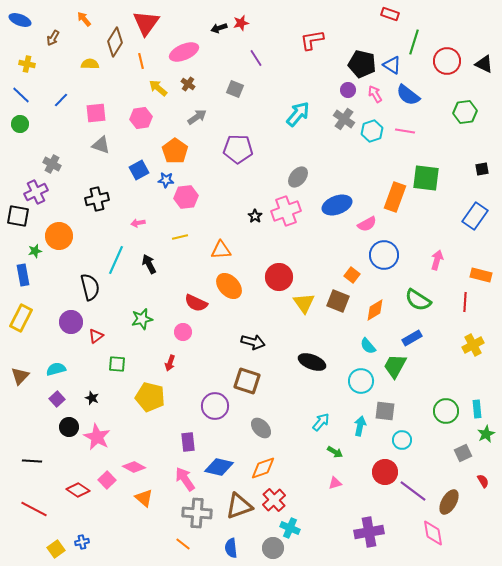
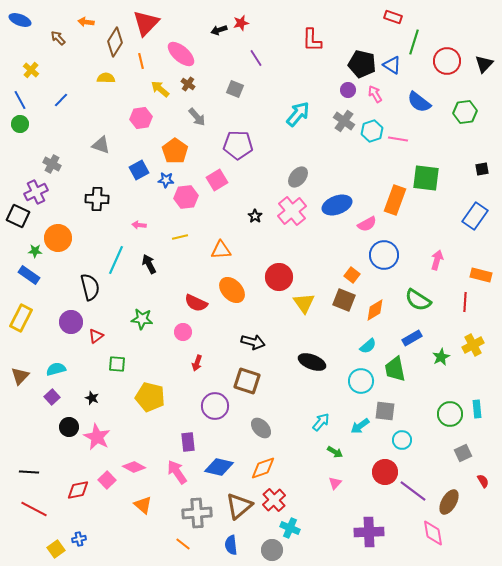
red rectangle at (390, 14): moved 3 px right, 3 px down
orange arrow at (84, 19): moved 2 px right, 3 px down; rotated 42 degrees counterclockwise
red triangle at (146, 23): rotated 8 degrees clockwise
black arrow at (219, 28): moved 2 px down
brown arrow at (53, 38): moved 5 px right; rotated 105 degrees clockwise
red L-shape at (312, 40): rotated 80 degrees counterclockwise
pink ellipse at (184, 52): moved 3 px left, 2 px down; rotated 64 degrees clockwise
yellow cross at (27, 64): moved 4 px right, 6 px down; rotated 28 degrees clockwise
yellow semicircle at (90, 64): moved 16 px right, 14 px down
black triangle at (484, 64): rotated 48 degrees clockwise
yellow arrow at (158, 88): moved 2 px right, 1 px down
blue line at (21, 95): moved 1 px left, 5 px down; rotated 18 degrees clockwise
blue semicircle at (408, 95): moved 11 px right, 7 px down
pink square at (96, 113): moved 121 px right, 67 px down; rotated 25 degrees counterclockwise
gray arrow at (197, 117): rotated 84 degrees clockwise
gray cross at (344, 119): moved 2 px down
pink line at (405, 131): moved 7 px left, 8 px down
purple pentagon at (238, 149): moved 4 px up
orange rectangle at (395, 197): moved 3 px down
black cross at (97, 199): rotated 15 degrees clockwise
pink cross at (286, 211): moved 6 px right; rotated 20 degrees counterclockwise
black square at (18, 216): rotated 15 degrees clockwise
pink arrow at (138, 223): moved 1 px right, 2 px down; rotated 16 degrees clockwise
orange circle at (59, 236): moved 1 px left, 2 px down
green star at (35, 251): rotated 16 degrees clockwise
blue rectangle at (23, 275): moved 6 px right; rotated 45 degrees counterclockwise
orange ellipse at (229, 286): moved 3 px right, 4 px down
brown square at (338, 301): moved 6 px right, 1 px up
green star at (142, 319): rotated 20 degrees clockwise
cyan semicircle at (368, 346): rotated 90 degrees counterclockwise
red arrow at (170, 363): moved 27 px right
green trapezoid at (395, 366): moved 3 px down; rotated 40 degrees counterclockwise
purple square at (57, 399): moved 5 px left, 2 px up
green circle at (446, 411): moved 4 px right, 3 px down
cyan arrow at (360, 426): rotated 138 degrees counterclockwise
green star at (486, 434): moved 45 px left, 77 px up
black line at (32, 461): moved 3 px left, 11 px down
pink arrow at (185, 479): moved 8 px left, 7 px up
pink triangle at (335, 483): rotated 32 degrees counterclockwise
red diamond at (78, 490): rotated 45 degrees counterclockwise
orange triangle at (144, 498): moved 1 px left, 7 px down
brown triangle at (239, 506): rotated 20 degrees counterclockwise
gray cross at (197, 513): rotated 8 degrees counterclockwise
purple cross at (369, 532): rotated 8 degrees clockwise
blue cross at (82, 542): moved 3 px left, 3 px up
blue semicircle at (231, 548): moved 3 px up
gray circle at (273, 548): moved 1 px left, 2 px down
